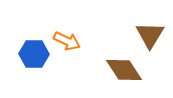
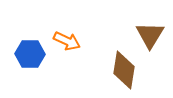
blue hexagon: moved 4 px left
brown diamond: rotated 42 degrees clockwise
